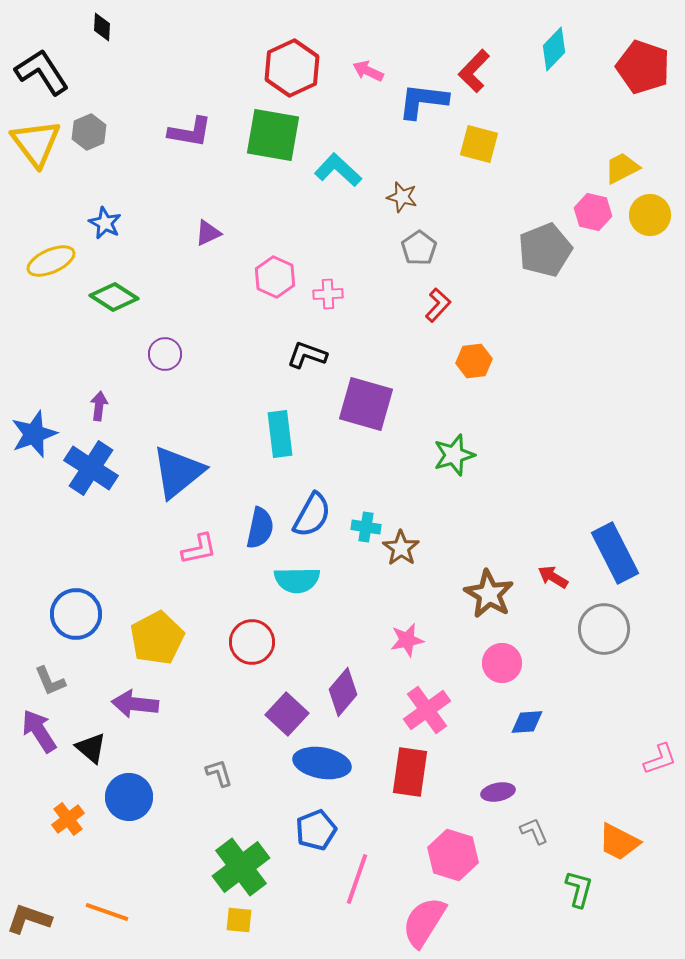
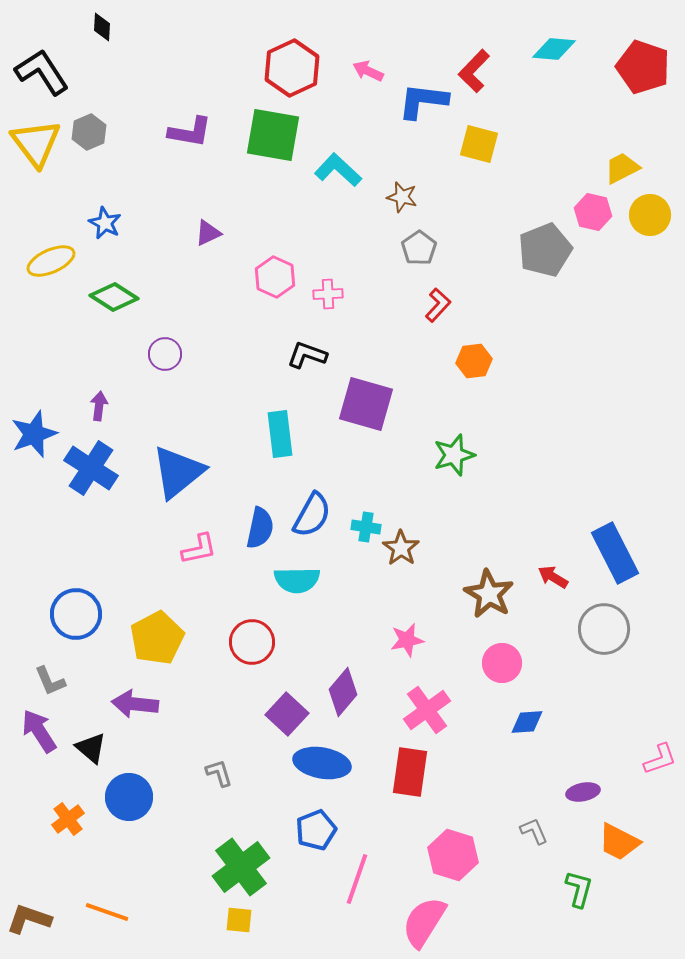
cyan diamond at (554, 49): rotated 51 degrees clockwise
purple ellipse at (498, 792): moved 85 px right
